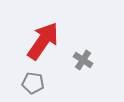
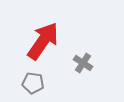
gray cross: moved 3 px down
